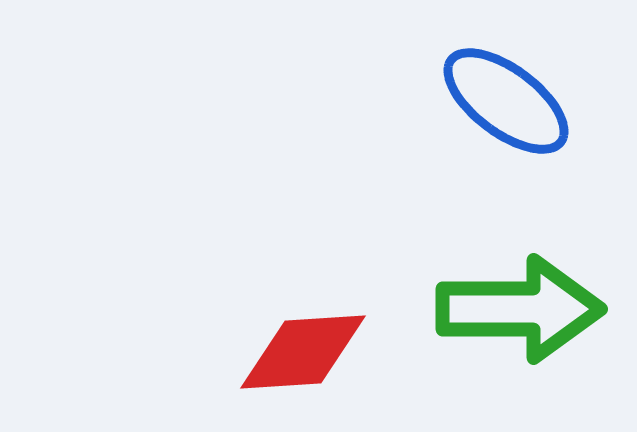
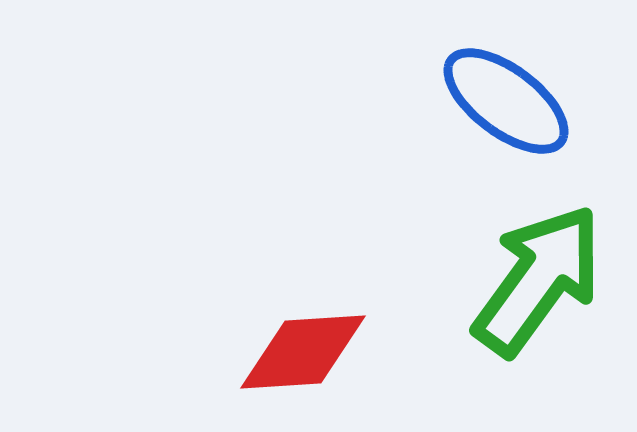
green arrow: moved 18 px right, 29 px up; rotated 54 degrees counterclockwise
